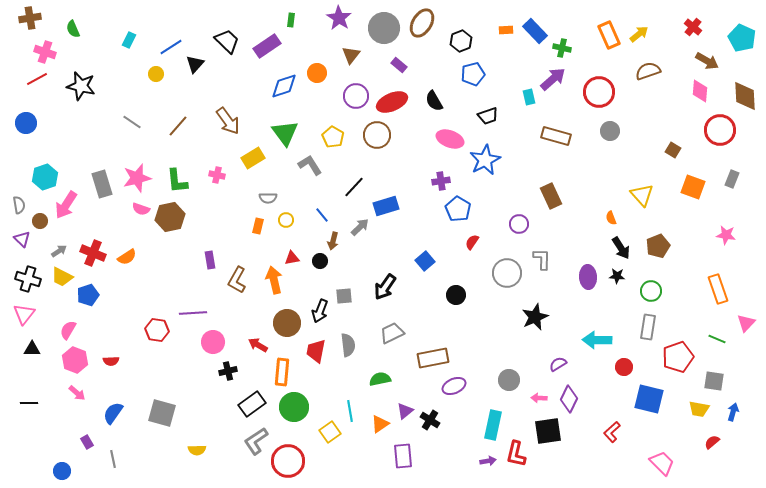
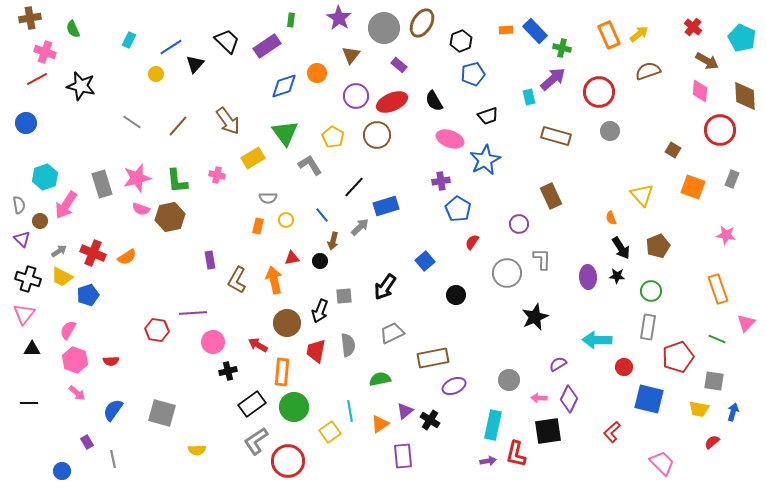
blue semicircle at (113, 413): moved 3 px up
